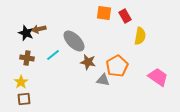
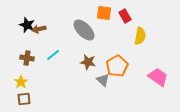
black star: moved 1 px right, 8 px up
gray ellipse: moved 10 px right, 11 px up
gray triangle: rotated 32 degrees clockwise
